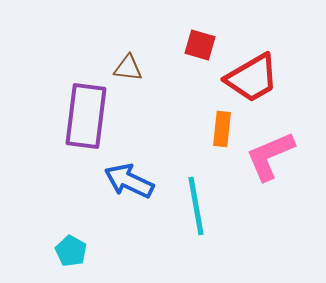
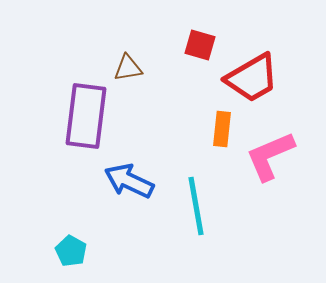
brown triangle: rotated 16 degrees counterclockwise
